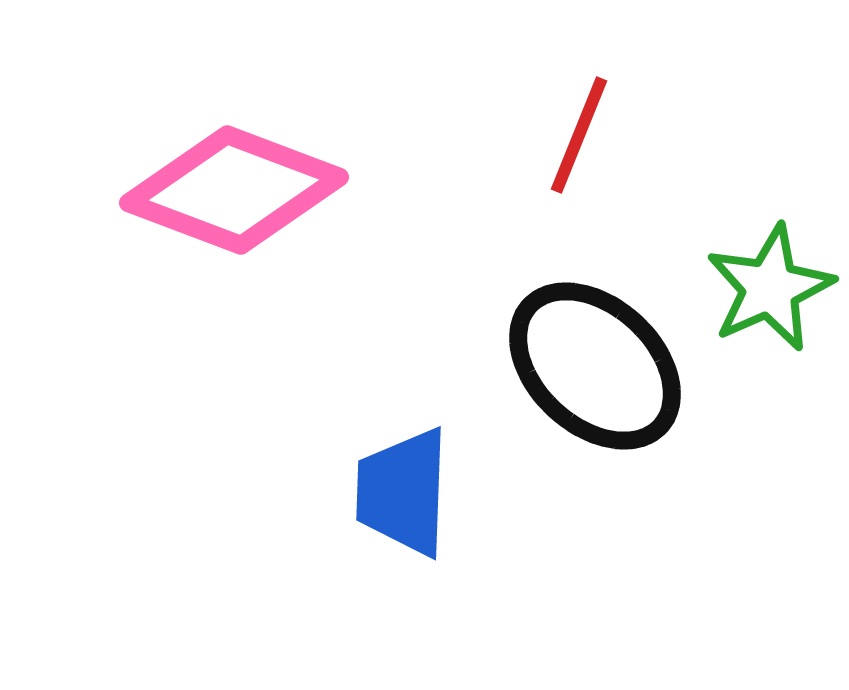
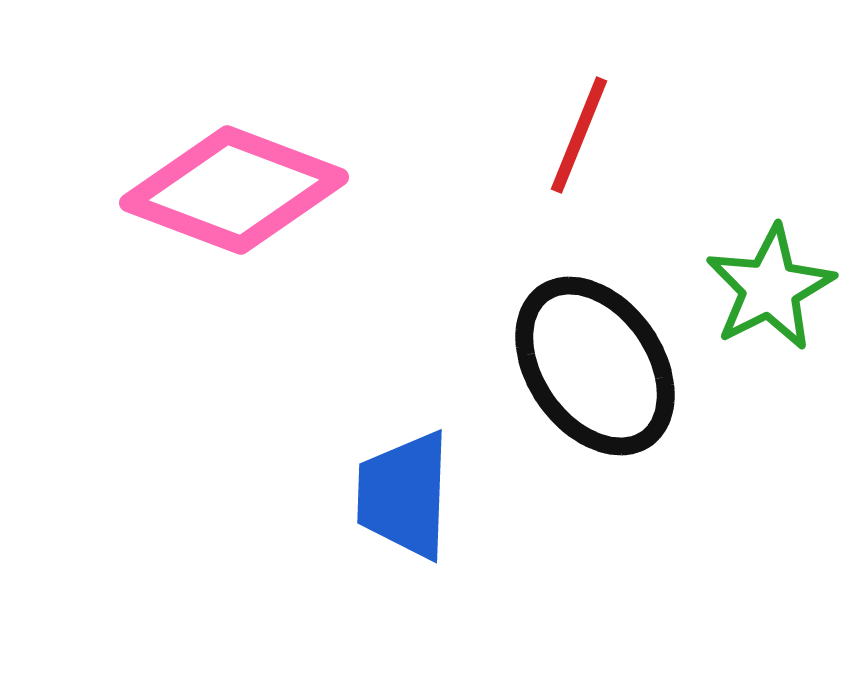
green star: rotated 3 degrees counterclockwise
black ellipse: rotated 12 degrees clockwise
blue trapezoid: moved 1 px right, 3 px down
